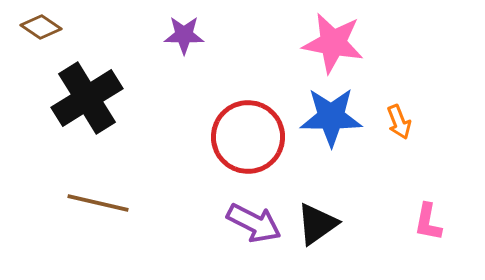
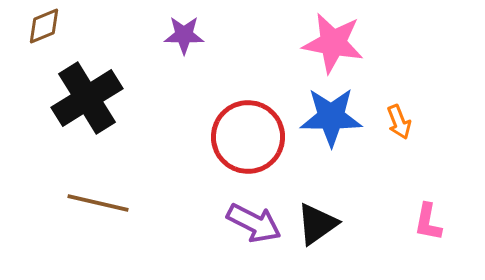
brown diamond: moved 3 px right, 1 px up; rotated 57 degrees counterclockwise
